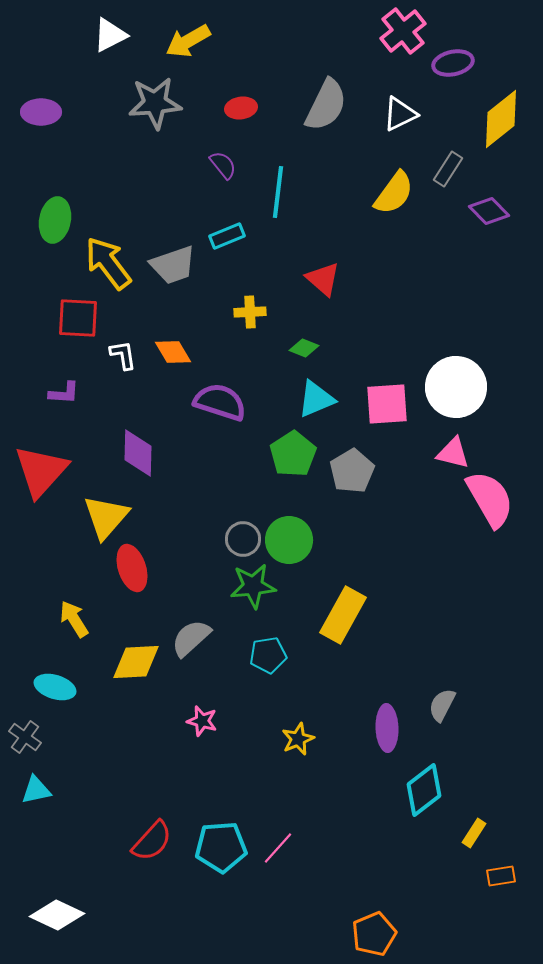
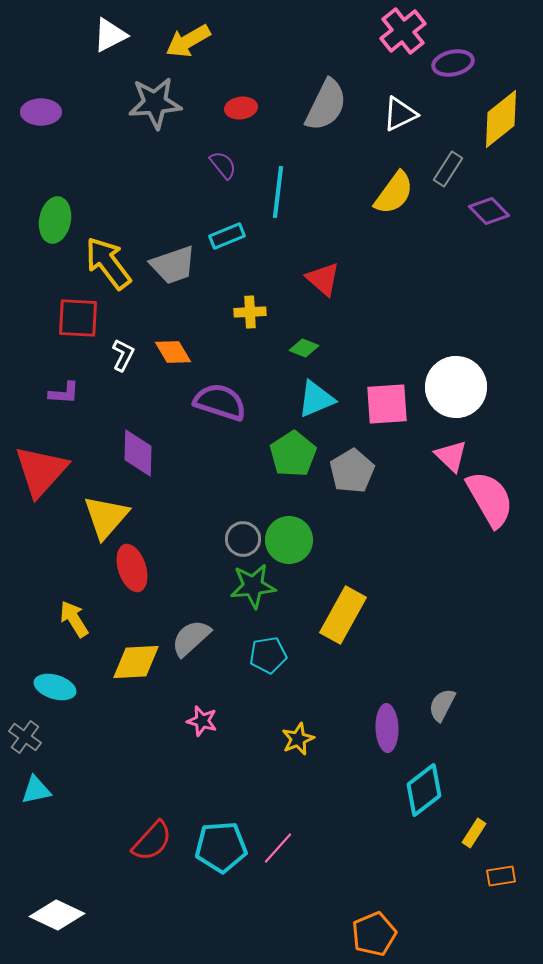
white L-shape at (123, 355): rotated 36 degrees clockwise
pink triangle at (453, 453): moved 2 px left, 3 px down; rotated 30 degrees clockwise
